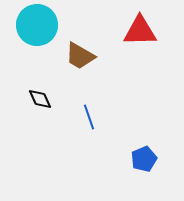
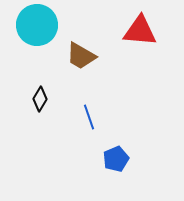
red triangle: rotated 6 degrees clockwise
brown trapezoid: moved 1 px right
black diamond: rotated 55 degrees clockwise
blue pentagon: moved 28 px left
